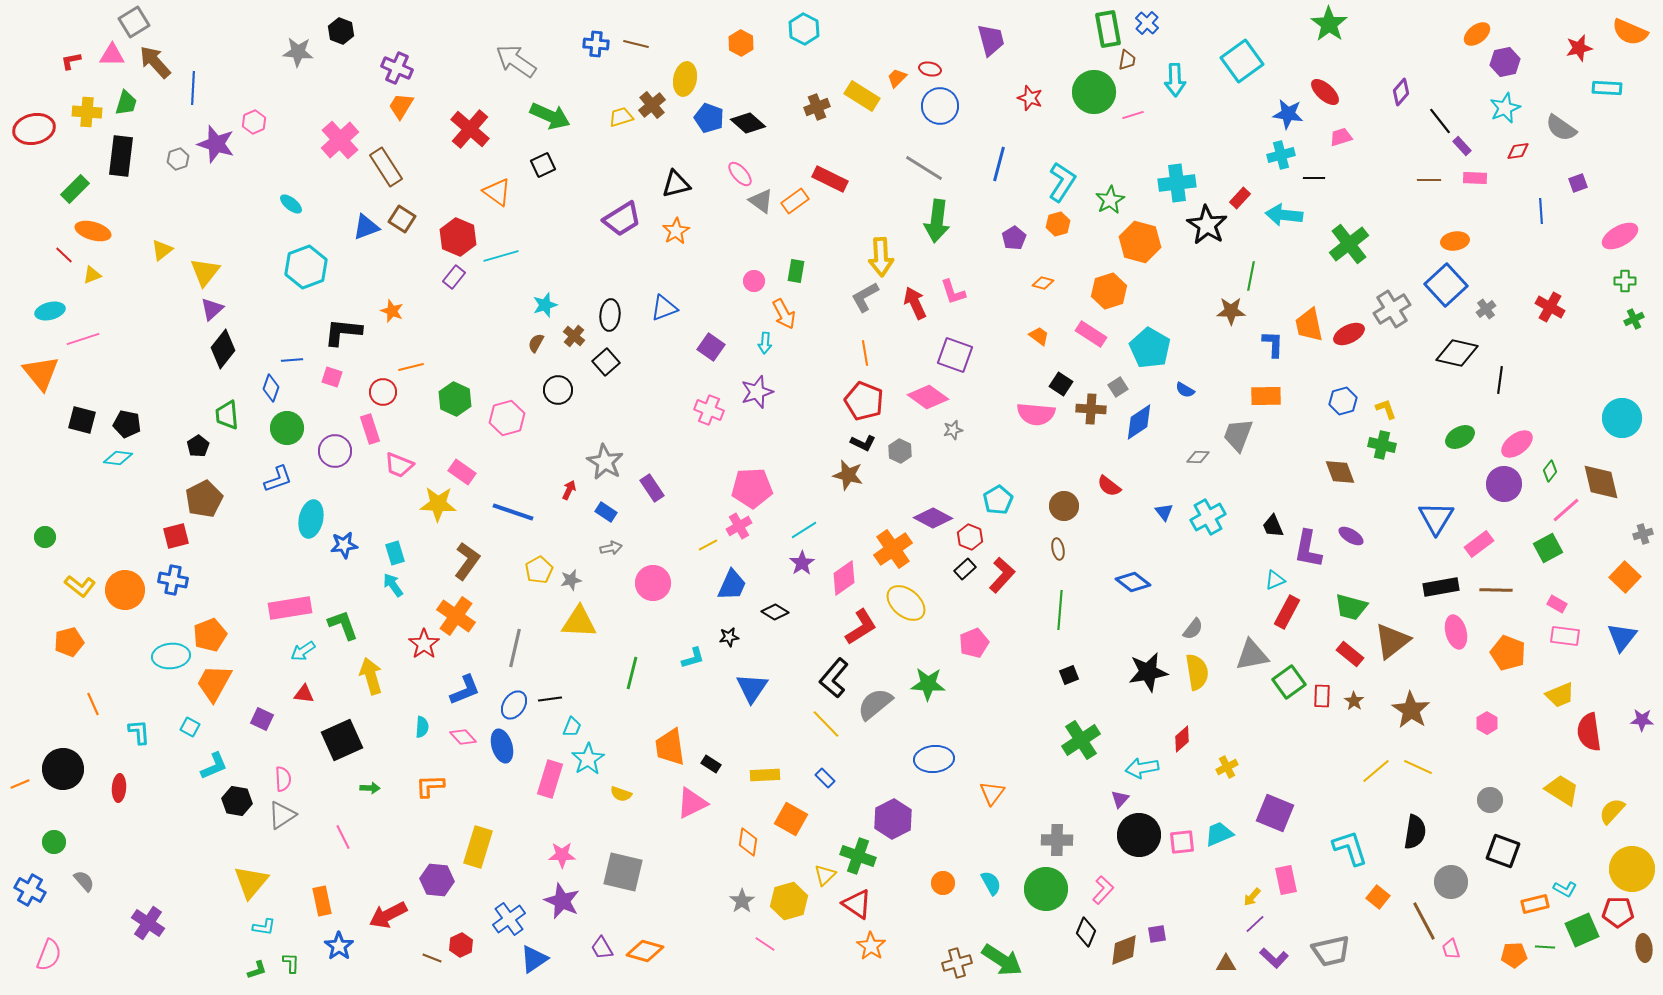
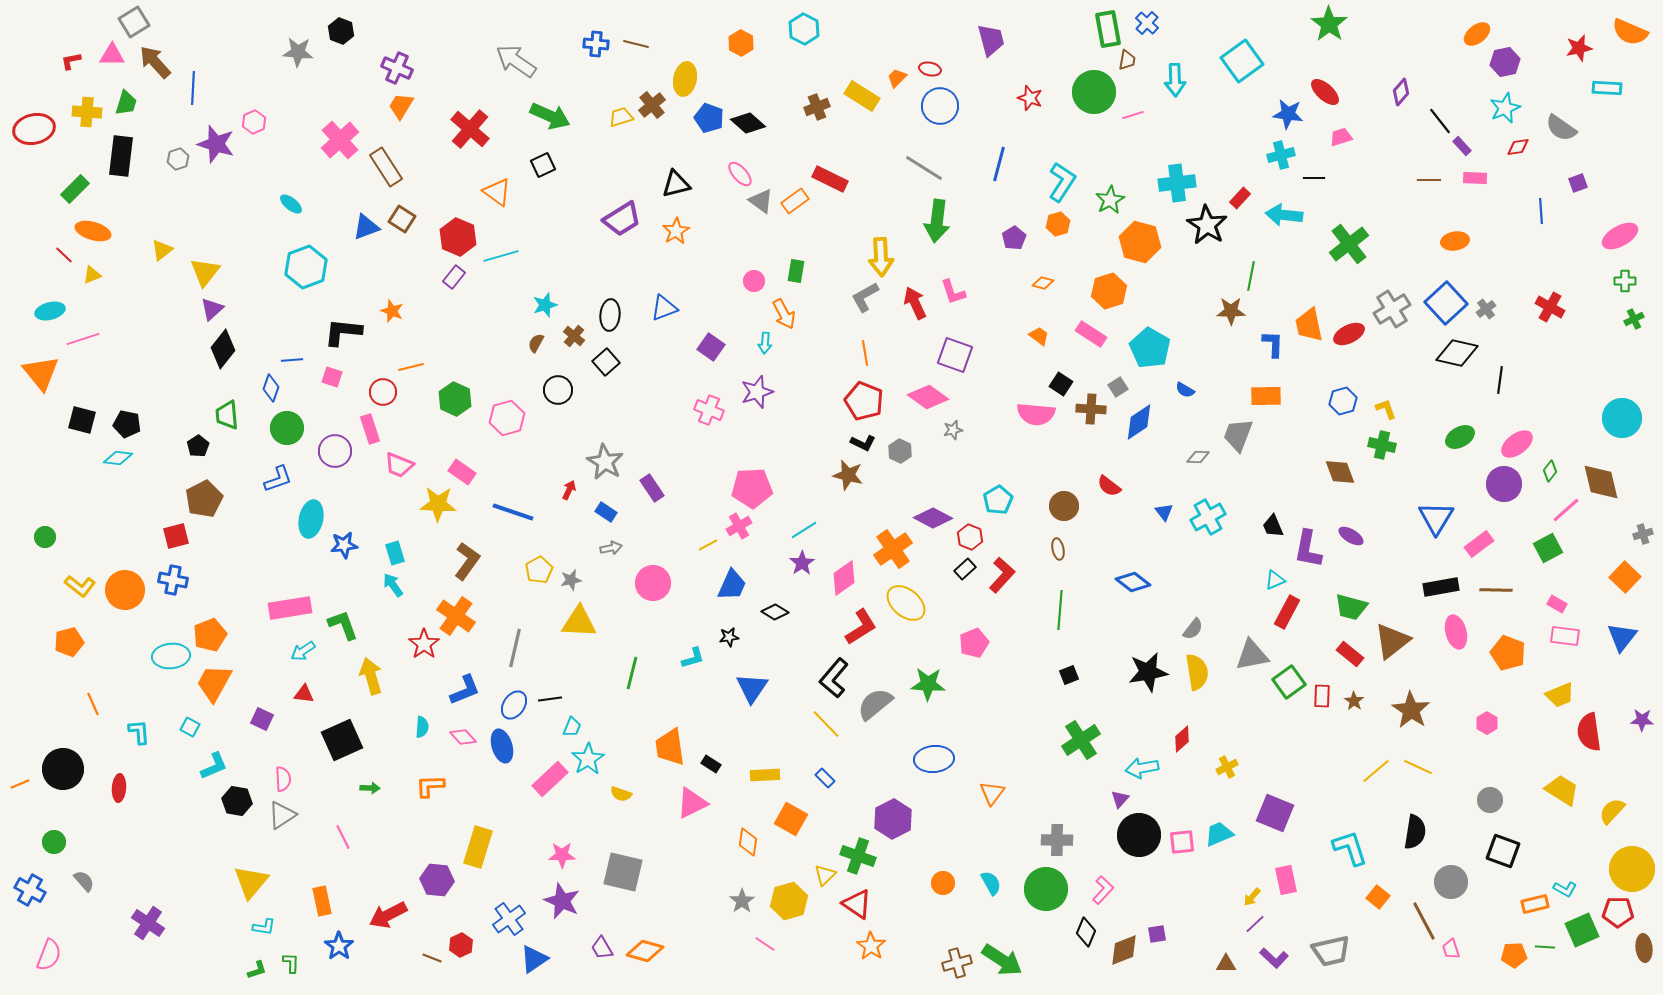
red diamond at (1518, 151): moved 4 px up
blue square at (1446, 285): moved 18 px down
pink rectangle at (550, 779): rotated 30 degrees clockwise
